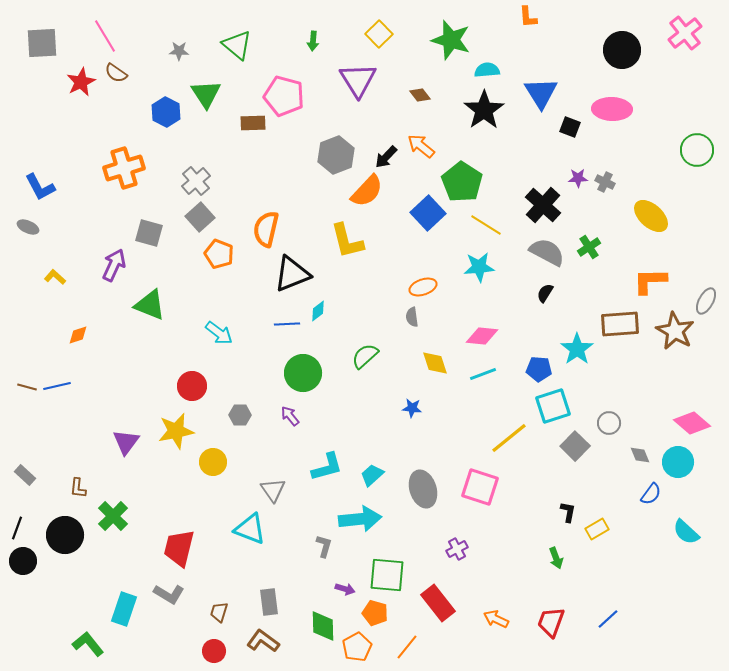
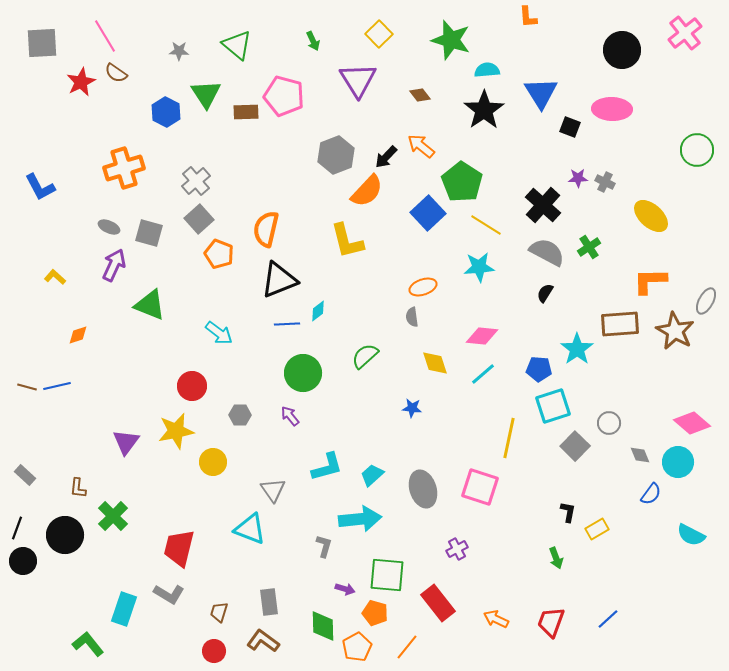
green arrow at (313, 41): rotated 30 degrees counterclockwise
brown rectangle at (253, 123): moved 7 px left, 11 px up
gray square at (200, 217): moved 1 px left, 2 px down
gray ellipse at (28, 227): moved 81 px right
black triangle at (292, 274): moved 13 px left, 6 px down
cyan line at (483, 374): rotated 20 degrees counterclockwise
yellow line at (509, 438): rotated 39 degrees counterclockwise
cyan semicircle at (686, 532): moved 5 px right, 3 px down; rotated 16 degrees counterclockwise
